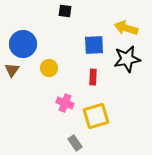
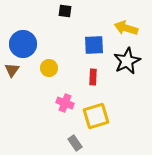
black star: moved 2 px down; rotated 16 degrees counterclockwise
